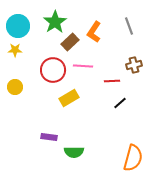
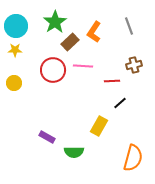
cyan circle: moved 2 px left
yellow circle: moved 1 px left, 4 px up
yellow rectangle: moved 30 px right, 28 px down; rotated 30 degrees counterclockwise
purple rectangle: moved 2 px left; rotated 21 degrees clockwise
